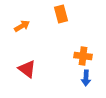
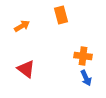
orange rectangle: moved 1 px down
red triangle: moved 1 px left
blue arrow: rotated 28 degrees counterclockwise
